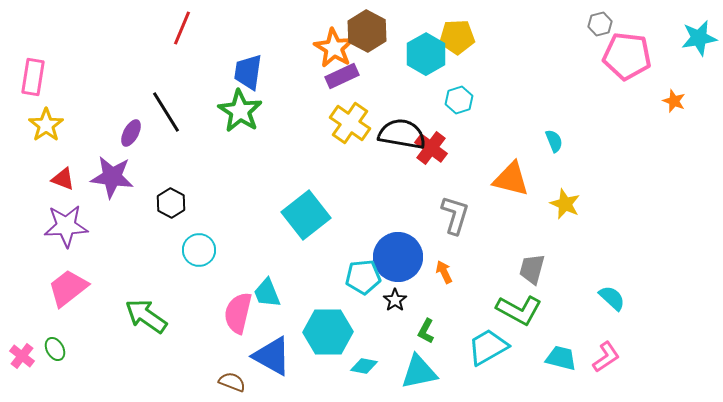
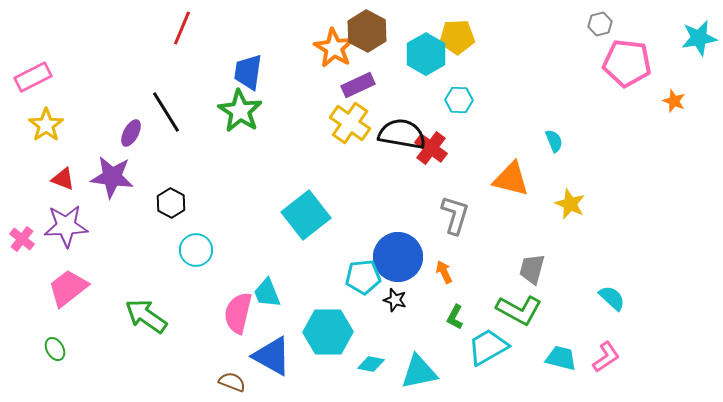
pink pentagon at (627, 56): moved 7 px down
purple rectangle at (342, 76): moved 16 px right, 9 px down
pink rectangle at (33, 77): rotated 54 degrees clockwise
cyan hexagon at (459, 100): rotated 20 degrees clockwise
yellow star at (565, 204): moved 5 px right
cyan circle at (199, 250): moved 3 px left
black star at (395, 300): rotated 20 degrees counterclockwise
green L-shape at (426, 331): moved 29 px right, 14 px up
pink cross at (22, 356): moved 117 px up
cyan diamond at (364, 366): moved 7 px right, 2 px up
